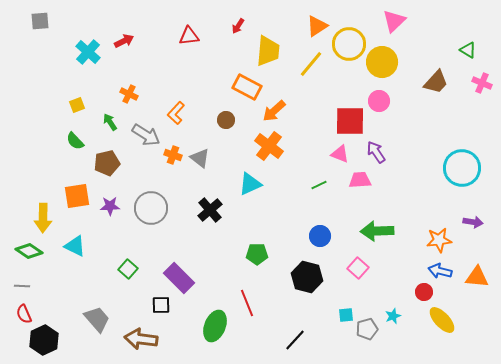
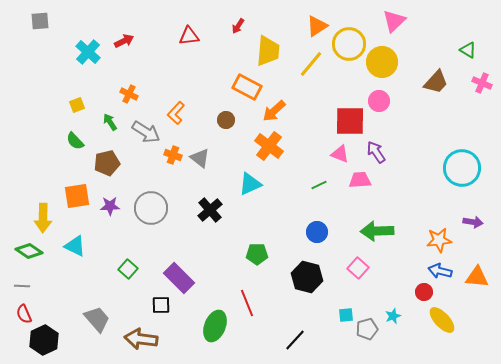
gray arrow at (146, 135): moved 3 px up
blue circle at (320, 236): moved 3 px left, 4 px up
